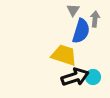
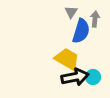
gray triangle: moved 2 px left, 2 px down
yellow trapezoid: moved 3 px right, 4 px down; rotated 12 degrees clockwise
black arrow: rotated 8 degrees clockwise
